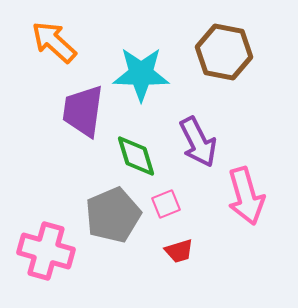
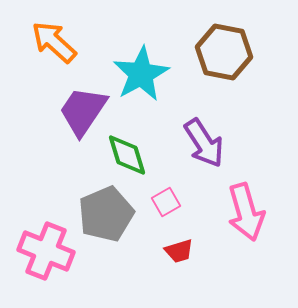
cyan star: rotated 30 degrees counterclockwise
purple trapezoid: rotated 26 degrees clockwise
purple arrow: moved 6 px right, 1 px down; rotated 6 degrees counterclockwise
green diamond: moved 9 px left, 1 px up
pink arrow: moved 16 px down
pink square: moved 2 px up; rotated 8 degrees counterclockwise
gray pentagon: moved 7 px left, 1 px up
pink cross: rotated 6 degrees clockwise
